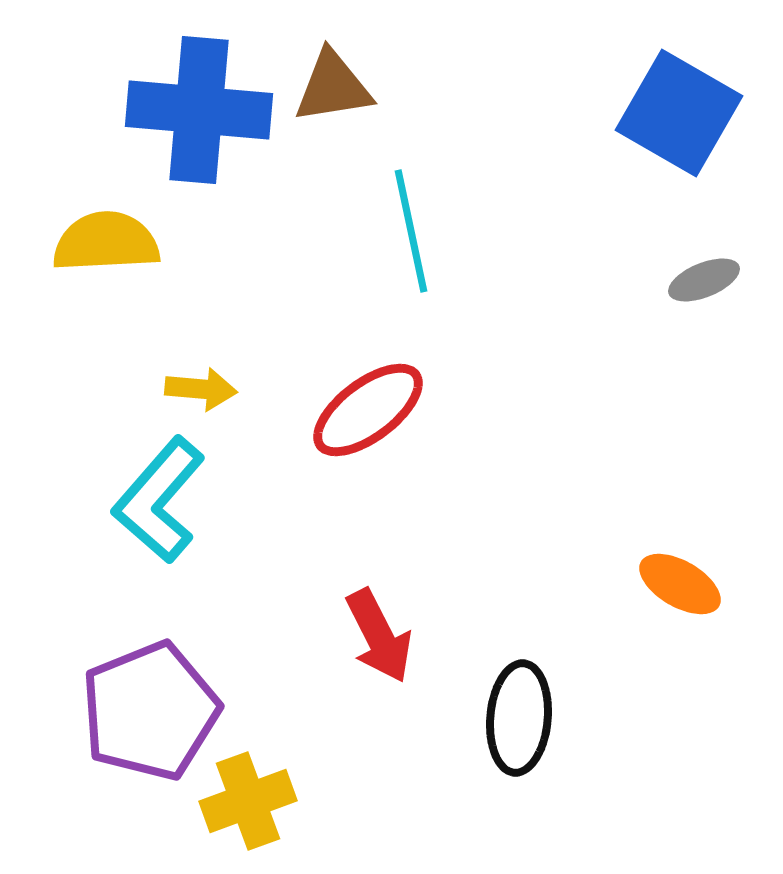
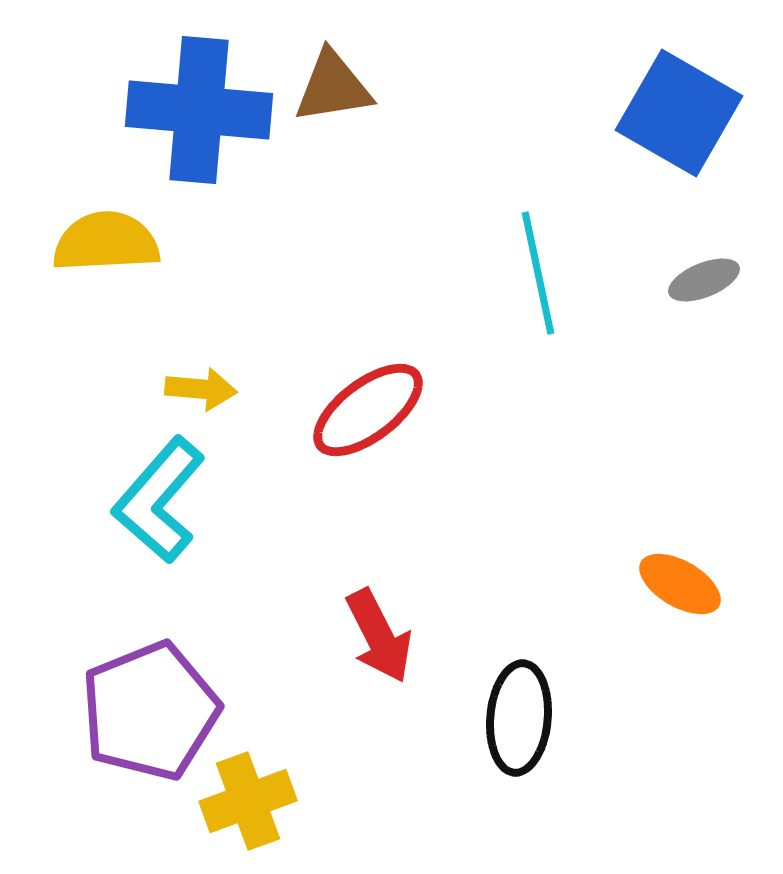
cyan line: moved 127 px right, 42 px down
